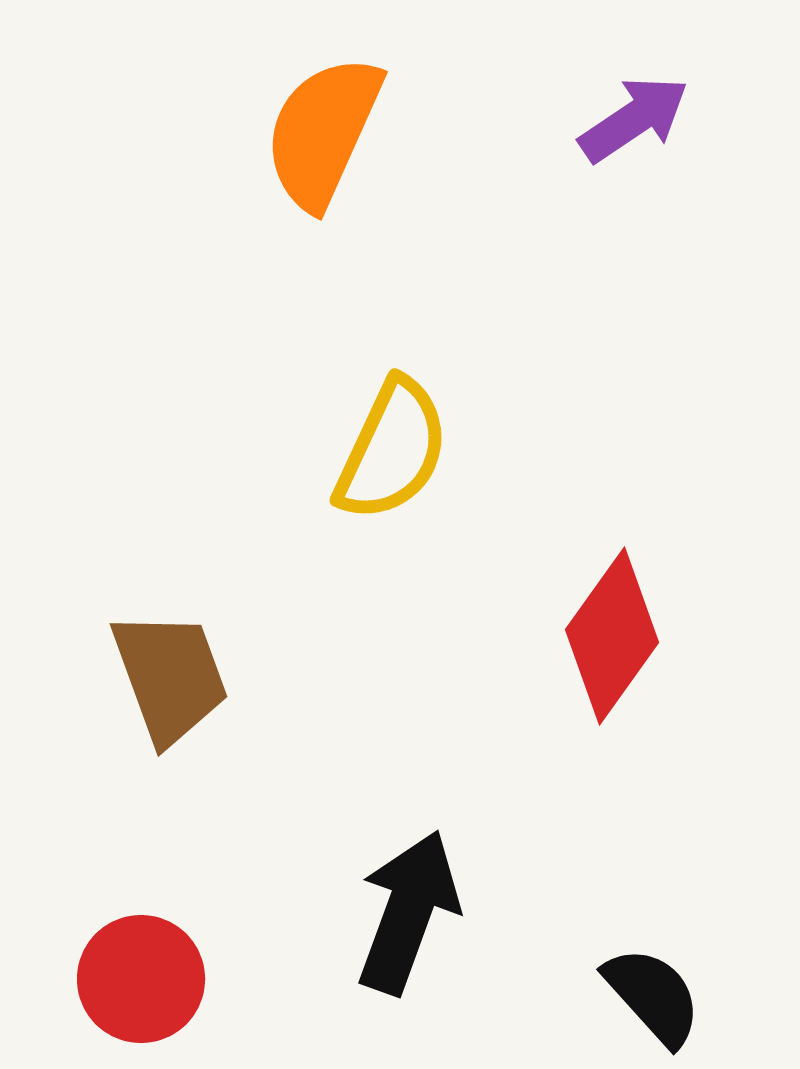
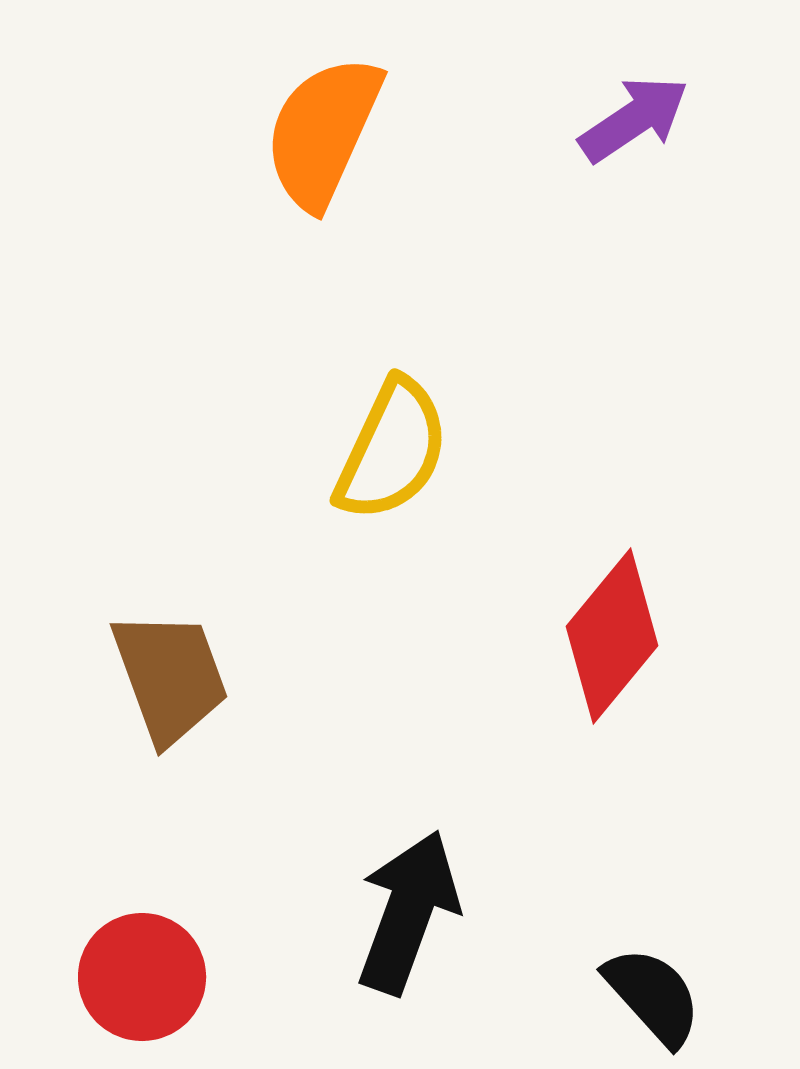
red diamond: rotated 4 degrees clockwise
red circle: moved 1 px right, 2 px up
